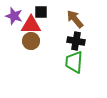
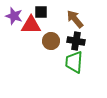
brown circle: moved 20 px right
